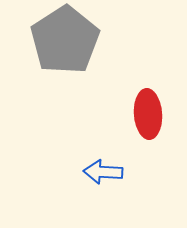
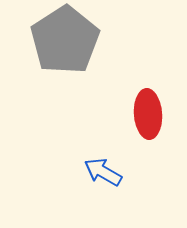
blue arrow: rotated 27 degrees clockwise
